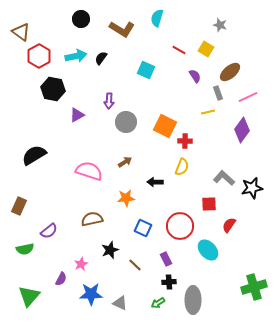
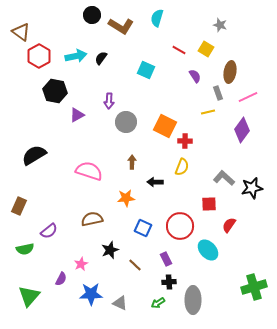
black circle at (81, 19): moved 11 px right, 4 px up
brown L-shape at (122, 29): moved 1 px left, 3 px up
brown ellipse at (230, 72): rotated 40 degrees counterclockwise
black hexagon at (53, 89): moved 2 px right, 2 px down
brown arrow at (125, 162): moved 7 px right; rotated 56 degrees counterclockwise
